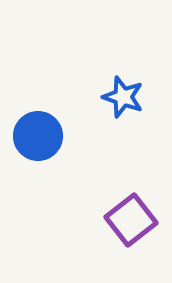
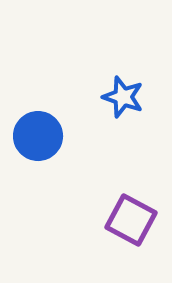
purple square: rotated 24 degrees counterclockwise
